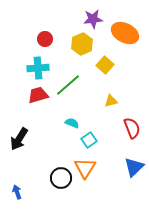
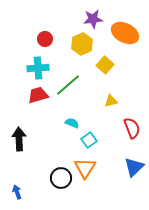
black arrow: rotated 145 degrees clockwise
